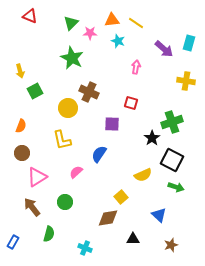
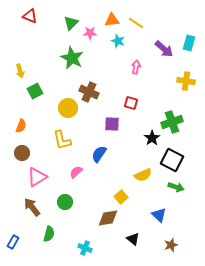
black triangle: rotated 40 degrees clockwise
